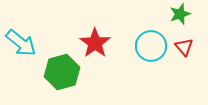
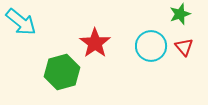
cyan arrow: moved 21 px up
